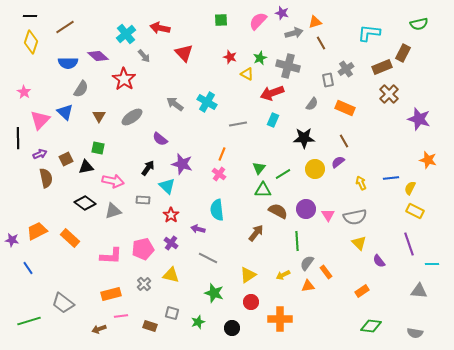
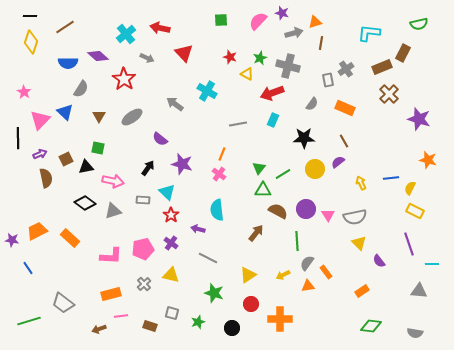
brown line at (321, 43): rotated 40 degrees clockwise
gray arrow at (144, 56): moved 3 px right, 2 px down; rotated 24 degrees counterclockwise
cyan cross at (207, 102): moved 11 px up
cyan triangle at (167, 186): moved 6 px down
red circle at (251, 302): moved 2 px down
